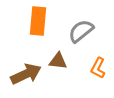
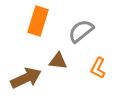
orange rectangle: rotated 12 degrees clockwise
brown arrow: moved 4 px down
